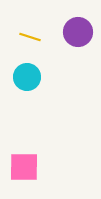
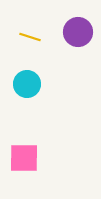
cyan circle: moved 7 px down
pink square: moved 9 px up
